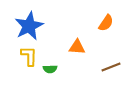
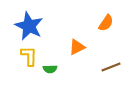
blue star: rotated 20 degrees counterclockwise
orange triangle: rotated 30 degrees counterclockwise
